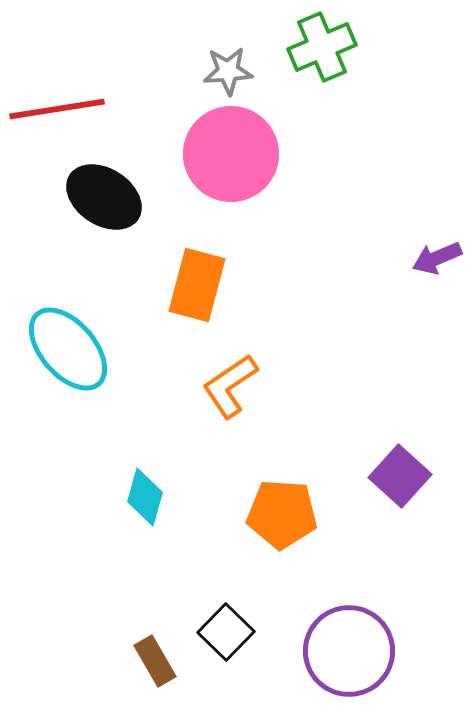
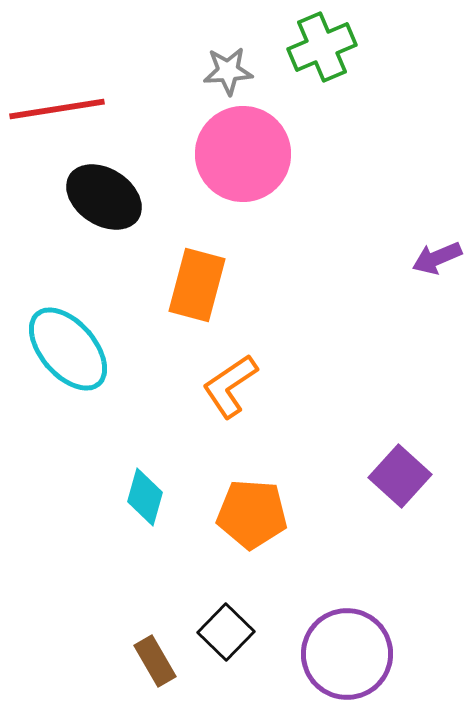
pink circle: moved 12 px right
orange pentagon: moved 30 px left
purple circle: moved 2 px left, 3 px down
